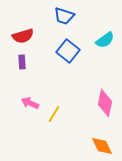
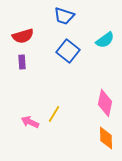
pink arrow: moved 19 px down
orange diamond: moved 4 px right, 8 px up; rotated 25 degrees clockwise
